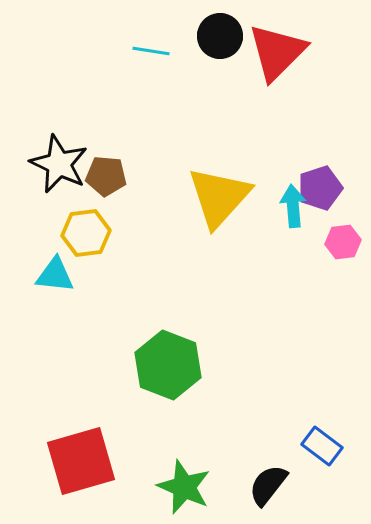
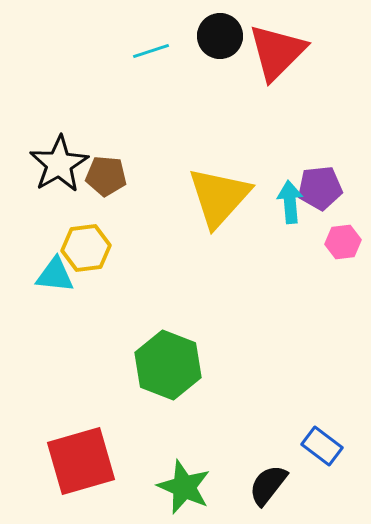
cyan line: rotated 27 degrees counterclockwise
black star: rotated 16 degrees clockwise
purple pentagon: rotated 12 degrees clockwise
cyan arrow: moved 3 px left, 4 px up
yellow hexagon: moved 15 px down
